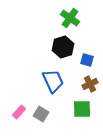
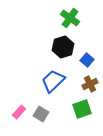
blue square: rotated 24 degrees clockwise
blue trapezoid: rotated 110 degrees counterclockwise
green square: rotated 18 degrees counterclockwise
